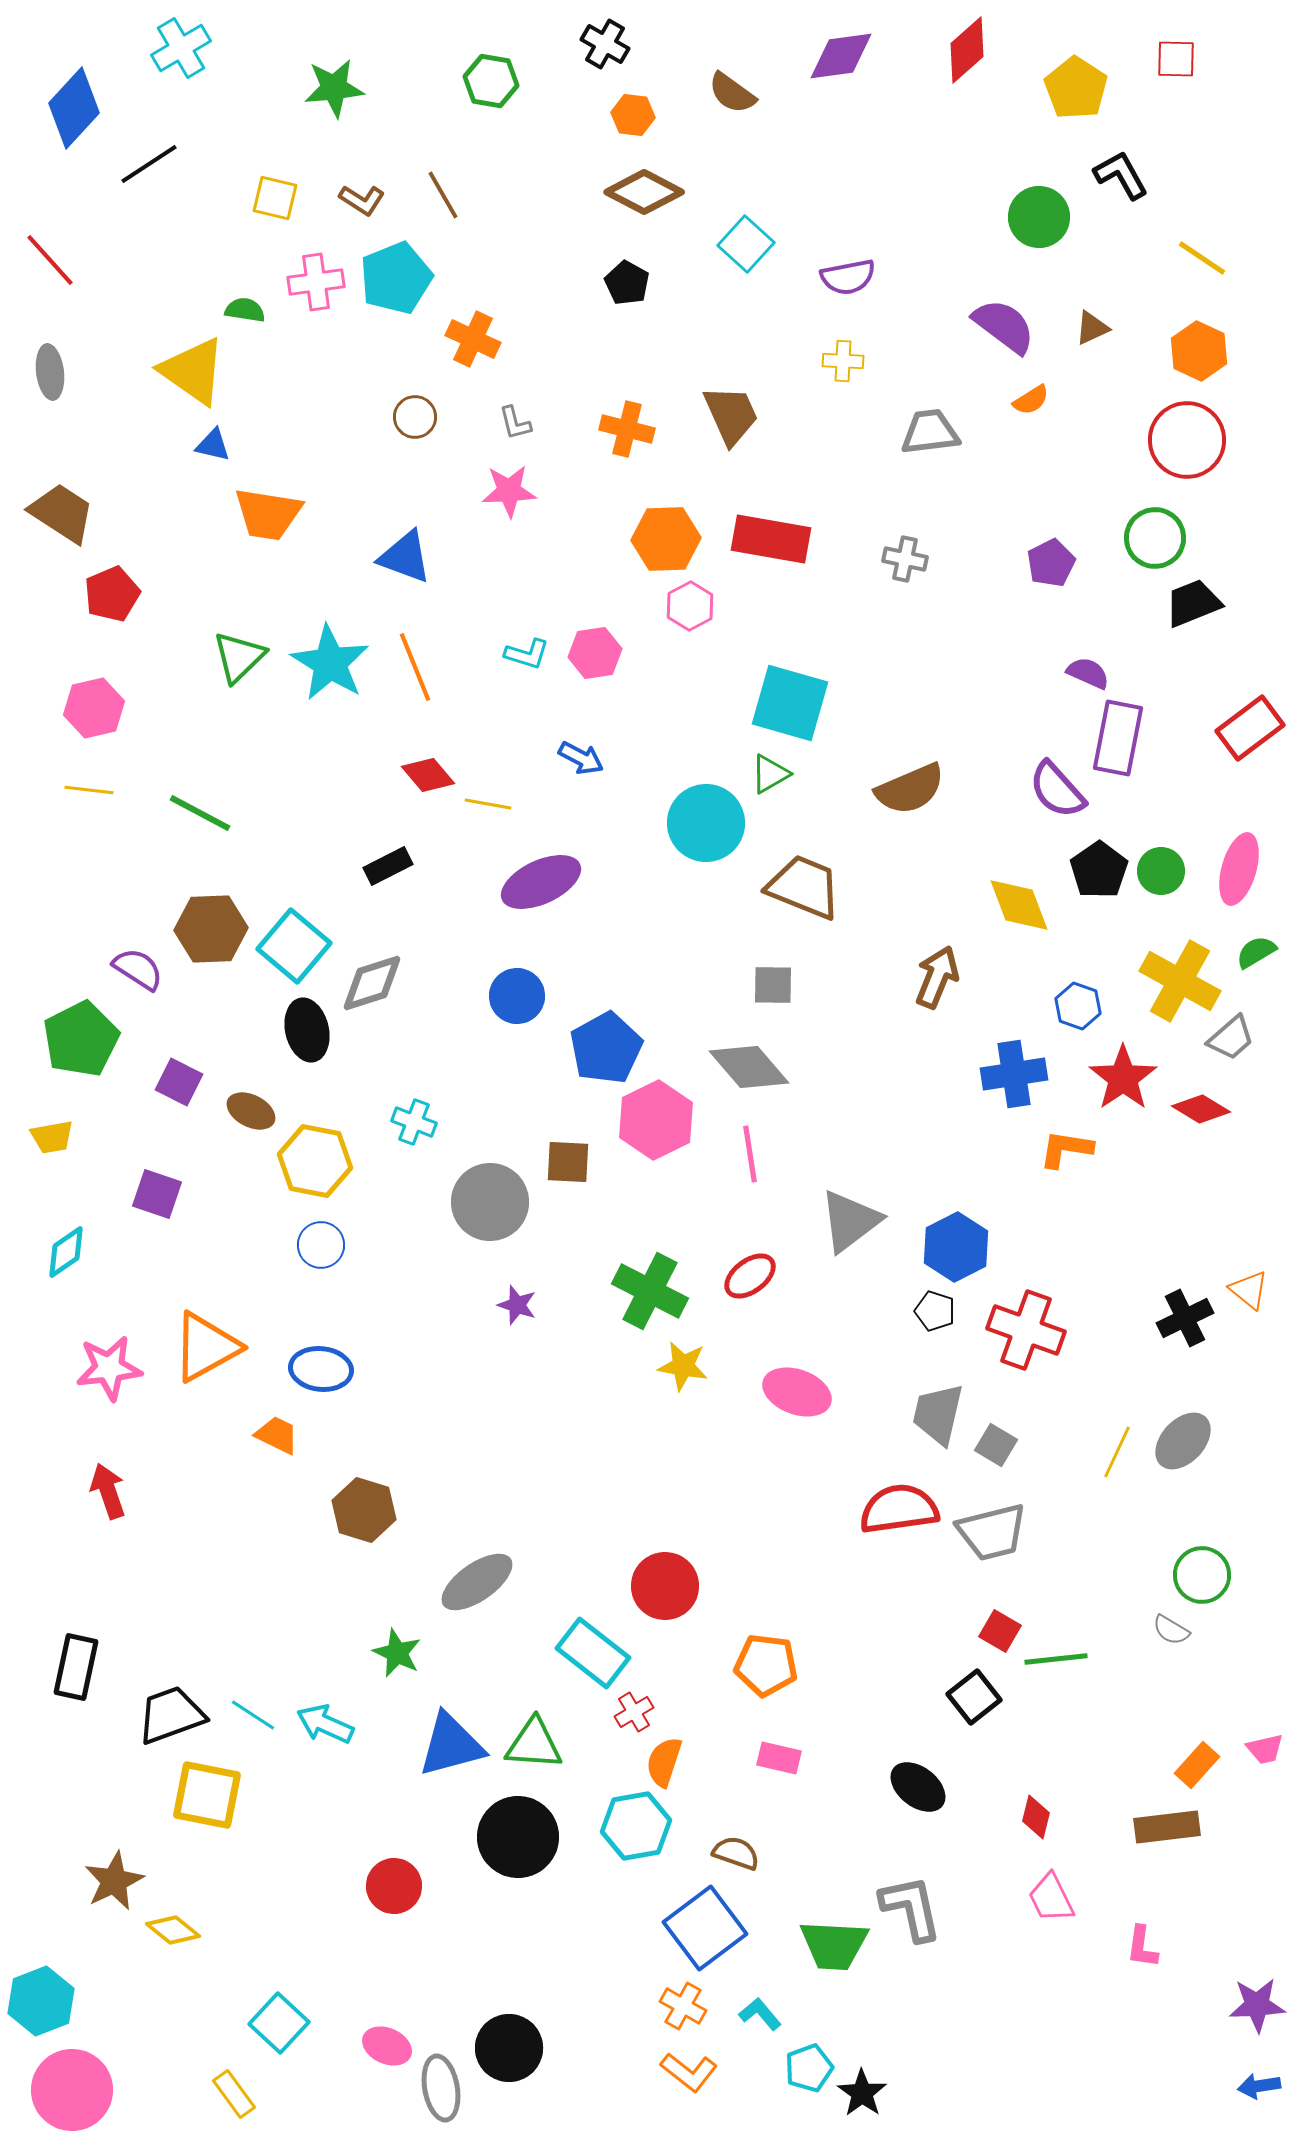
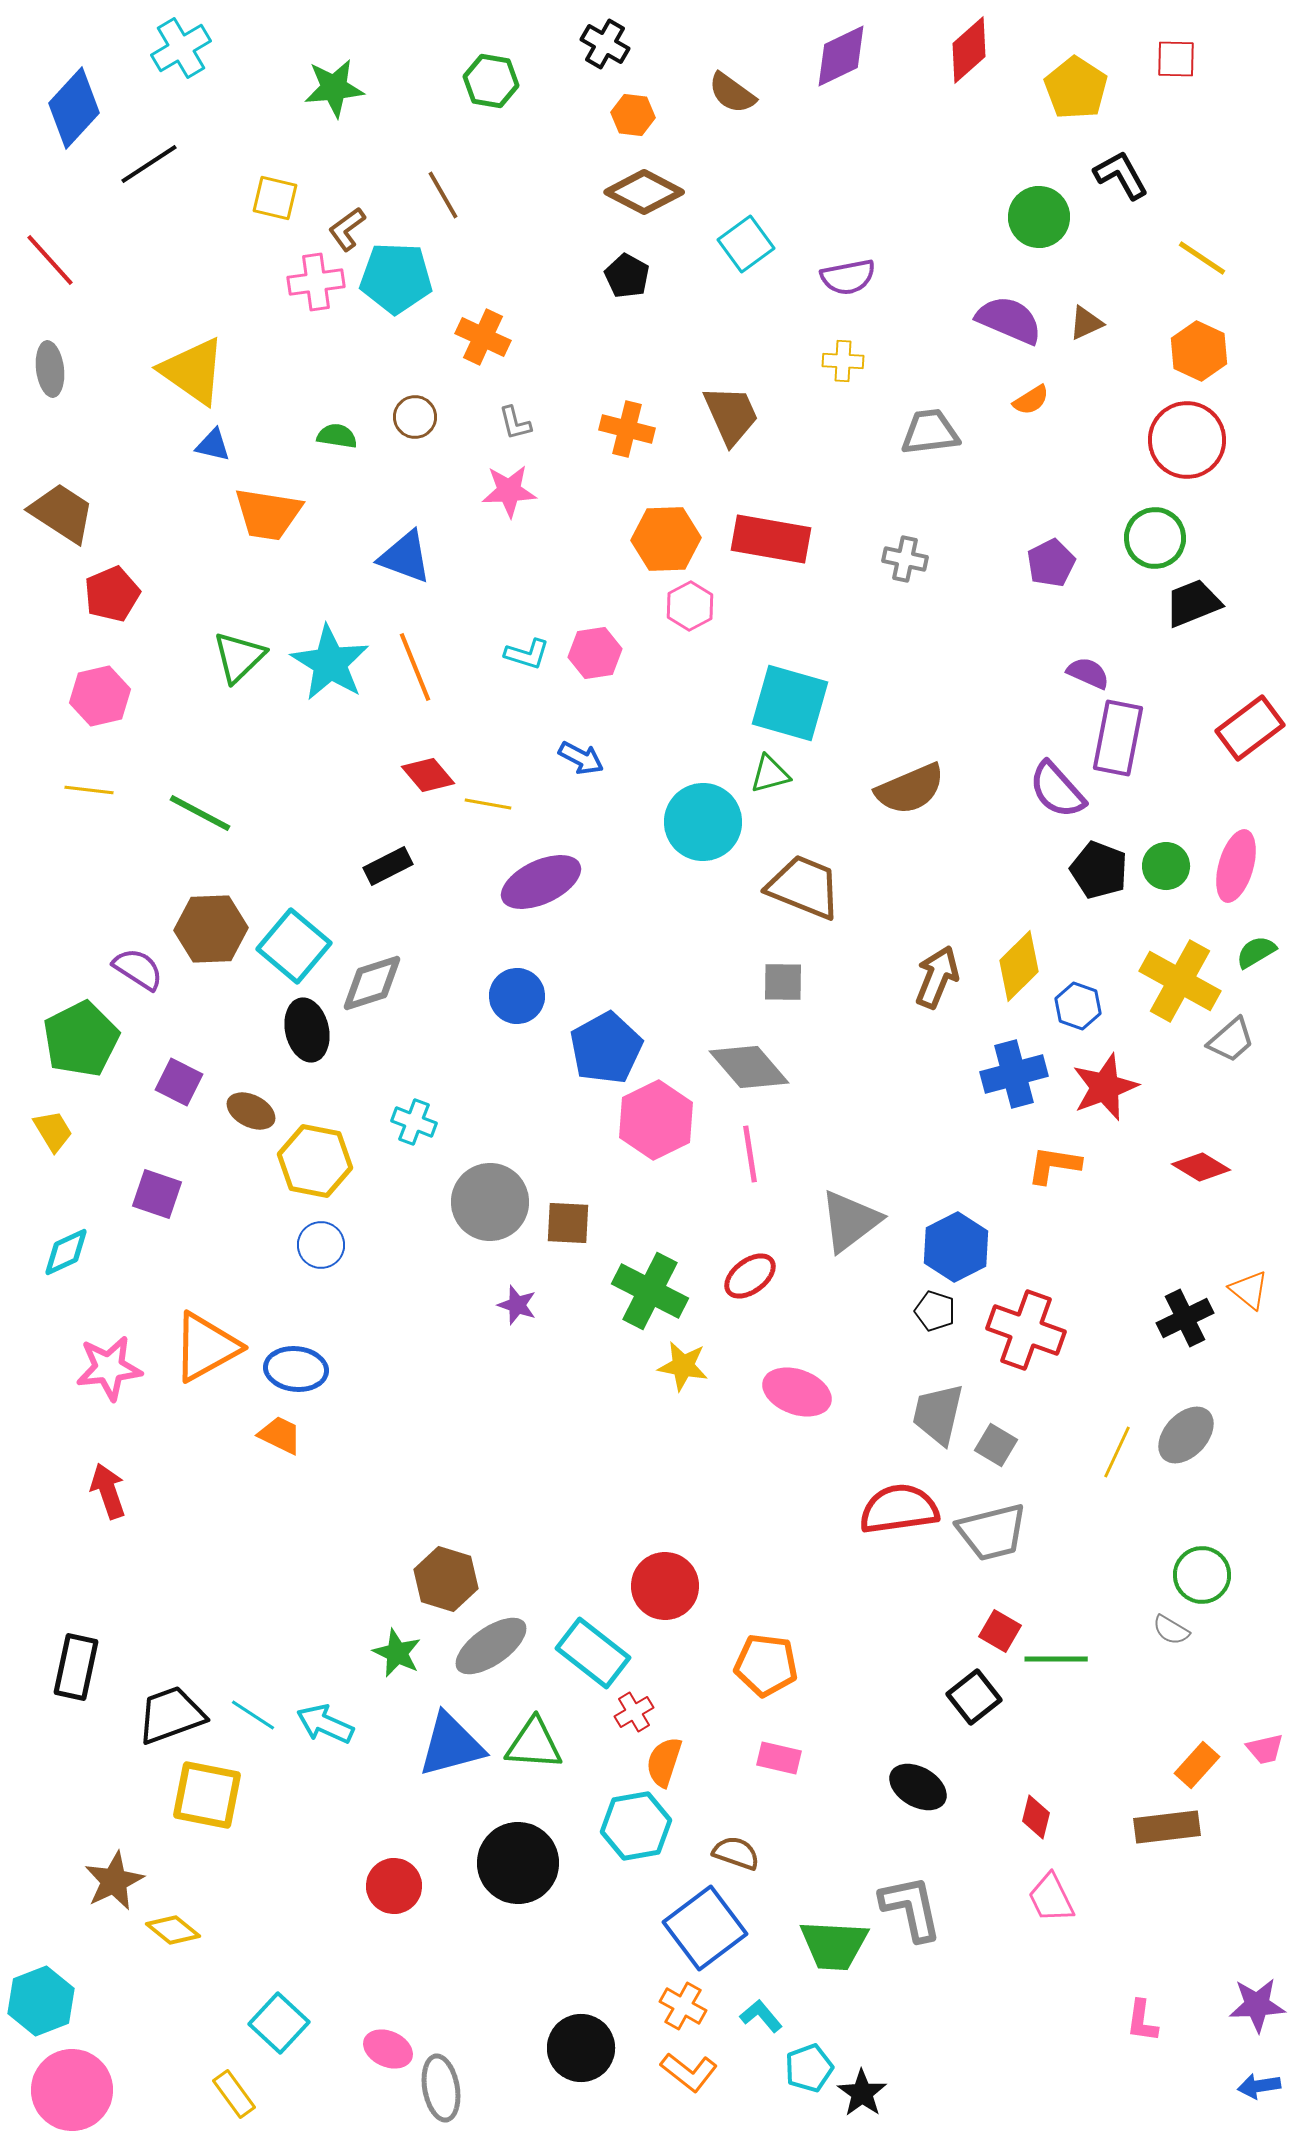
red diamond at (967, 50): moved 2 px right
purple diamond at (841, 56): rotated 18 degrees counterclockwise
brown L-shape at (362, 200): moved 15 px left, 29 px down; rotated 111 degrees clockwise
cyan square at (746, 244): rotated 12 degrees clockwise
cyan pentagon at (396, 278): rotated 24 degrees clockwise
black pentagon at (627, 283): moved 7 px up
green semicircle at (245, 310): moved 92 px right, 126 px down
purple semicircle at (1004, 326): moved 5 px right, 6 px up; rotated 14 degrees counterclockwise
brown triangle at (1092, 328): moved 6 px left, 5 px up
orange cross at (473, 339): moved 10 px right, 2 px up
gray ellipse at (50, 372): moved 3 px up
pink hexagon at (94, 708): moved 6 px right, 12 px up
green triangle at (770, 774): rotated 15 degrees clockwise
cyan circle at (706, 823): moved 3 px left, 1 px up
pink ellipse at (1239, 869): moved 3 px left, 3 px up
black pentagon at (1099, 870): rotated 16 degrees counterclockwise
green circle at (1161, 871): moved 5 px right, 5 px up
yellow diamond at (1019, 905): moved 61 px down; rotated 66 degrees clockwise
gray square at (773, 985): moved 10 px right, 3 px up
gray trapezoid at (1231, 1038): moved 2 px down
blue cross at (1014, 1074): rotated 6 degrees counterclockwise
red star at (1123, 1078): moved 18 px left, 9 px down; rotated 14 degrees clockwise
red diamond at (1201, 1109): moved 58 px down
yellow trapezoid at (52, 1137): moved 1 px right, 6 px up; rotated 111 degrees counterclockwise
orange L-shape at (1066, 1149): moved 12 px left, 16 px down
brown square at (568, 1162): moved 61 px down
cyan diamond at (66, 1252): rotated 10 degrees clockwise
blue ellipse at (321, 1369): moved 25 px left
orange trapezoid at (277, 1435): moved 3 px right
gray ellipse at (1183, 1441): moved 3 px right, 6 px up
brown hexagon at (364, 1510): moved 82 px right, 69 px down
gray ellipse at (477, 1582): moved 14 px right, 64 px down
green line at (1056, 1659): rotated 6 degrees clockwise
black ellipse at (918, 1787): rotated 8 degrees counterclockwise
black circle at (518, 1837): moved 26 px down
pink L-shape at (1142, 1947): moved 74 px down
cyan L-shape at (760, 2014): moved 1 px right, 2 px down
pink ellipse at (387, 2046): moved 1 px right, 3 px down
black circle at (509, 2048): moved 72 px right
